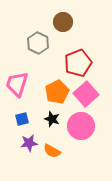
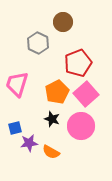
blue square: moved 7 px left, 9 px down
orange semicircle: moved 1 px left, 1 px down
